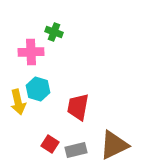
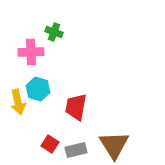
red trapezoid: moved 2 px left
brown triangle: rotated 36 degrees counterclockwise
